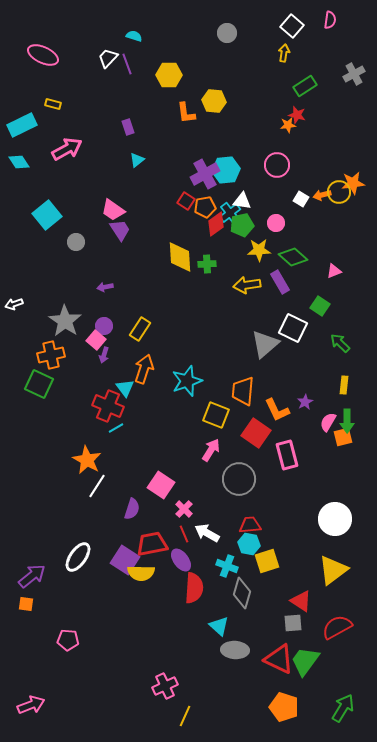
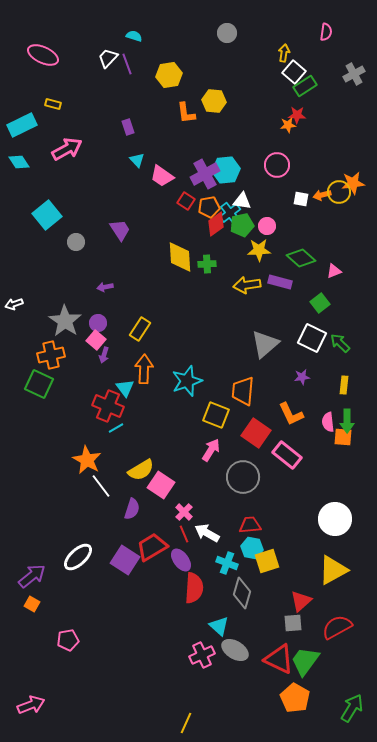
pink semicircle at (330, 20): moved 4 px left, 12 px down
white square at (292, 26): moved 2 px right, 46 px down
yellow hexagon at (169, 75): rotated 10 degrees counterclockwise
red star at (297, 115): rotated 12 degrees counterclockwise
cyan triangle at (137, 160): rotated 35 degrees counterclockwise
white square at (301, 199): rotated 21 degrees counterclockwise
orange pentagon at (205, 207): moved 4 px right
pink trapezoid at (113, 210): moved 49 px right, 34 px up
pink circle at (276, 223): moved 9 px left, 3 px down
green diamond at (293, 257): moved 8 px right, 1 px down
purple rectangle at (280, 282): rotated 45 degrees counterclockwise
green square at (320, 306): moved 3 px up; rotated 18 degrees clockwise
purple circle at (104, 326): moved 6 px left, 3 px up
white square at (293, 328): moved 19 px right, 10 px down
orange arrow at (144, 369): rotated 16 degrees counterclockwise
purple star at (305, 402): moved 3 px left, 25 px up; rotated 21 degrees clockwise
orange L-shape at (277, 410): moved 14 px right, 4 px down
pink semicircle at (328, 422): rotated 36 degrees counterclockwise
orange square at (343, 437): rotated 18 degrees clockwise
pink rectangle at (287, 455): rotated 36 degrees counterclockwise
gray circle at (239, 479): moved 4 px right, 2 px up
white line at (97, 486): moved 4 px right; rotated 70 degrees counterclockwise
pink cross at (184, 509): moved 3 px down
red trapezoid at (152, 544): moved 3 px down; rotated 20 degrees counterclockwise
cyan hexagon at (249, 544): moved 3 px right, 4 px down
white ellipse at (78, 557): rotated 12 degrees clockwise
cyan cross at (227, 566): moved 3 px up
yellow triangle at (333, 570): rotated 8 degrees clockwise
yellow semicircle at (141, 573): moved 103 px up; rotated 32 degrees counterclockwise
red triangle at (301, 601): rotated 45 degrees clockwise
orange square at (26, 604): moved 6 px right; rotated 21 degrees clockwise
pink pentagon at (68, 640): rotated 15 degrees counterclockwise
gray ellipse at (235, 650): rotated 28 degrees clockwise
pink cross at (165, 686): moved 37 px right, 31 px up
orange pentagon at (284, 707): moved 11 px right, 9 px up; rotated 12 degrees clockwise
green arrow at (343, 708): moved 9 px right
yellow line at (185, 716): moved 1 px right, 7 px down
